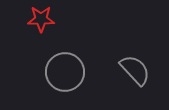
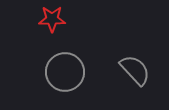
red star: moved 11 px right
